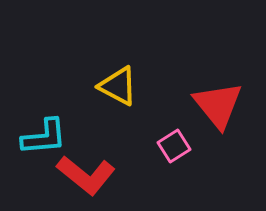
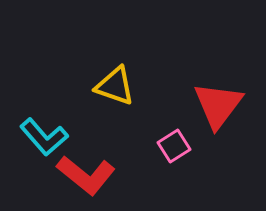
yellow triangle: moved 3 px left; rotated 9 degrees counterclockwise
red triangle: rotated 16 degrees clockwise
cyan L-shape: rotated 54 degrees clockwise
